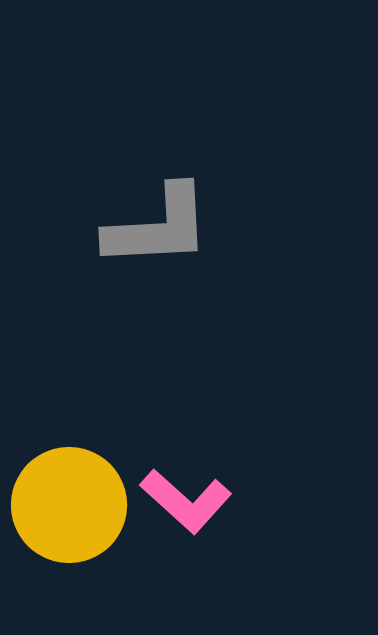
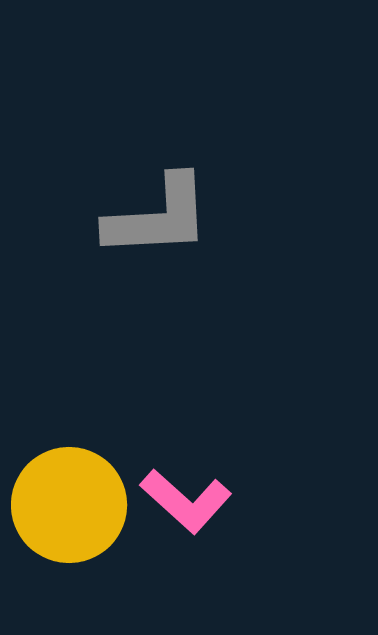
gray L-shape: moved 10 px up
